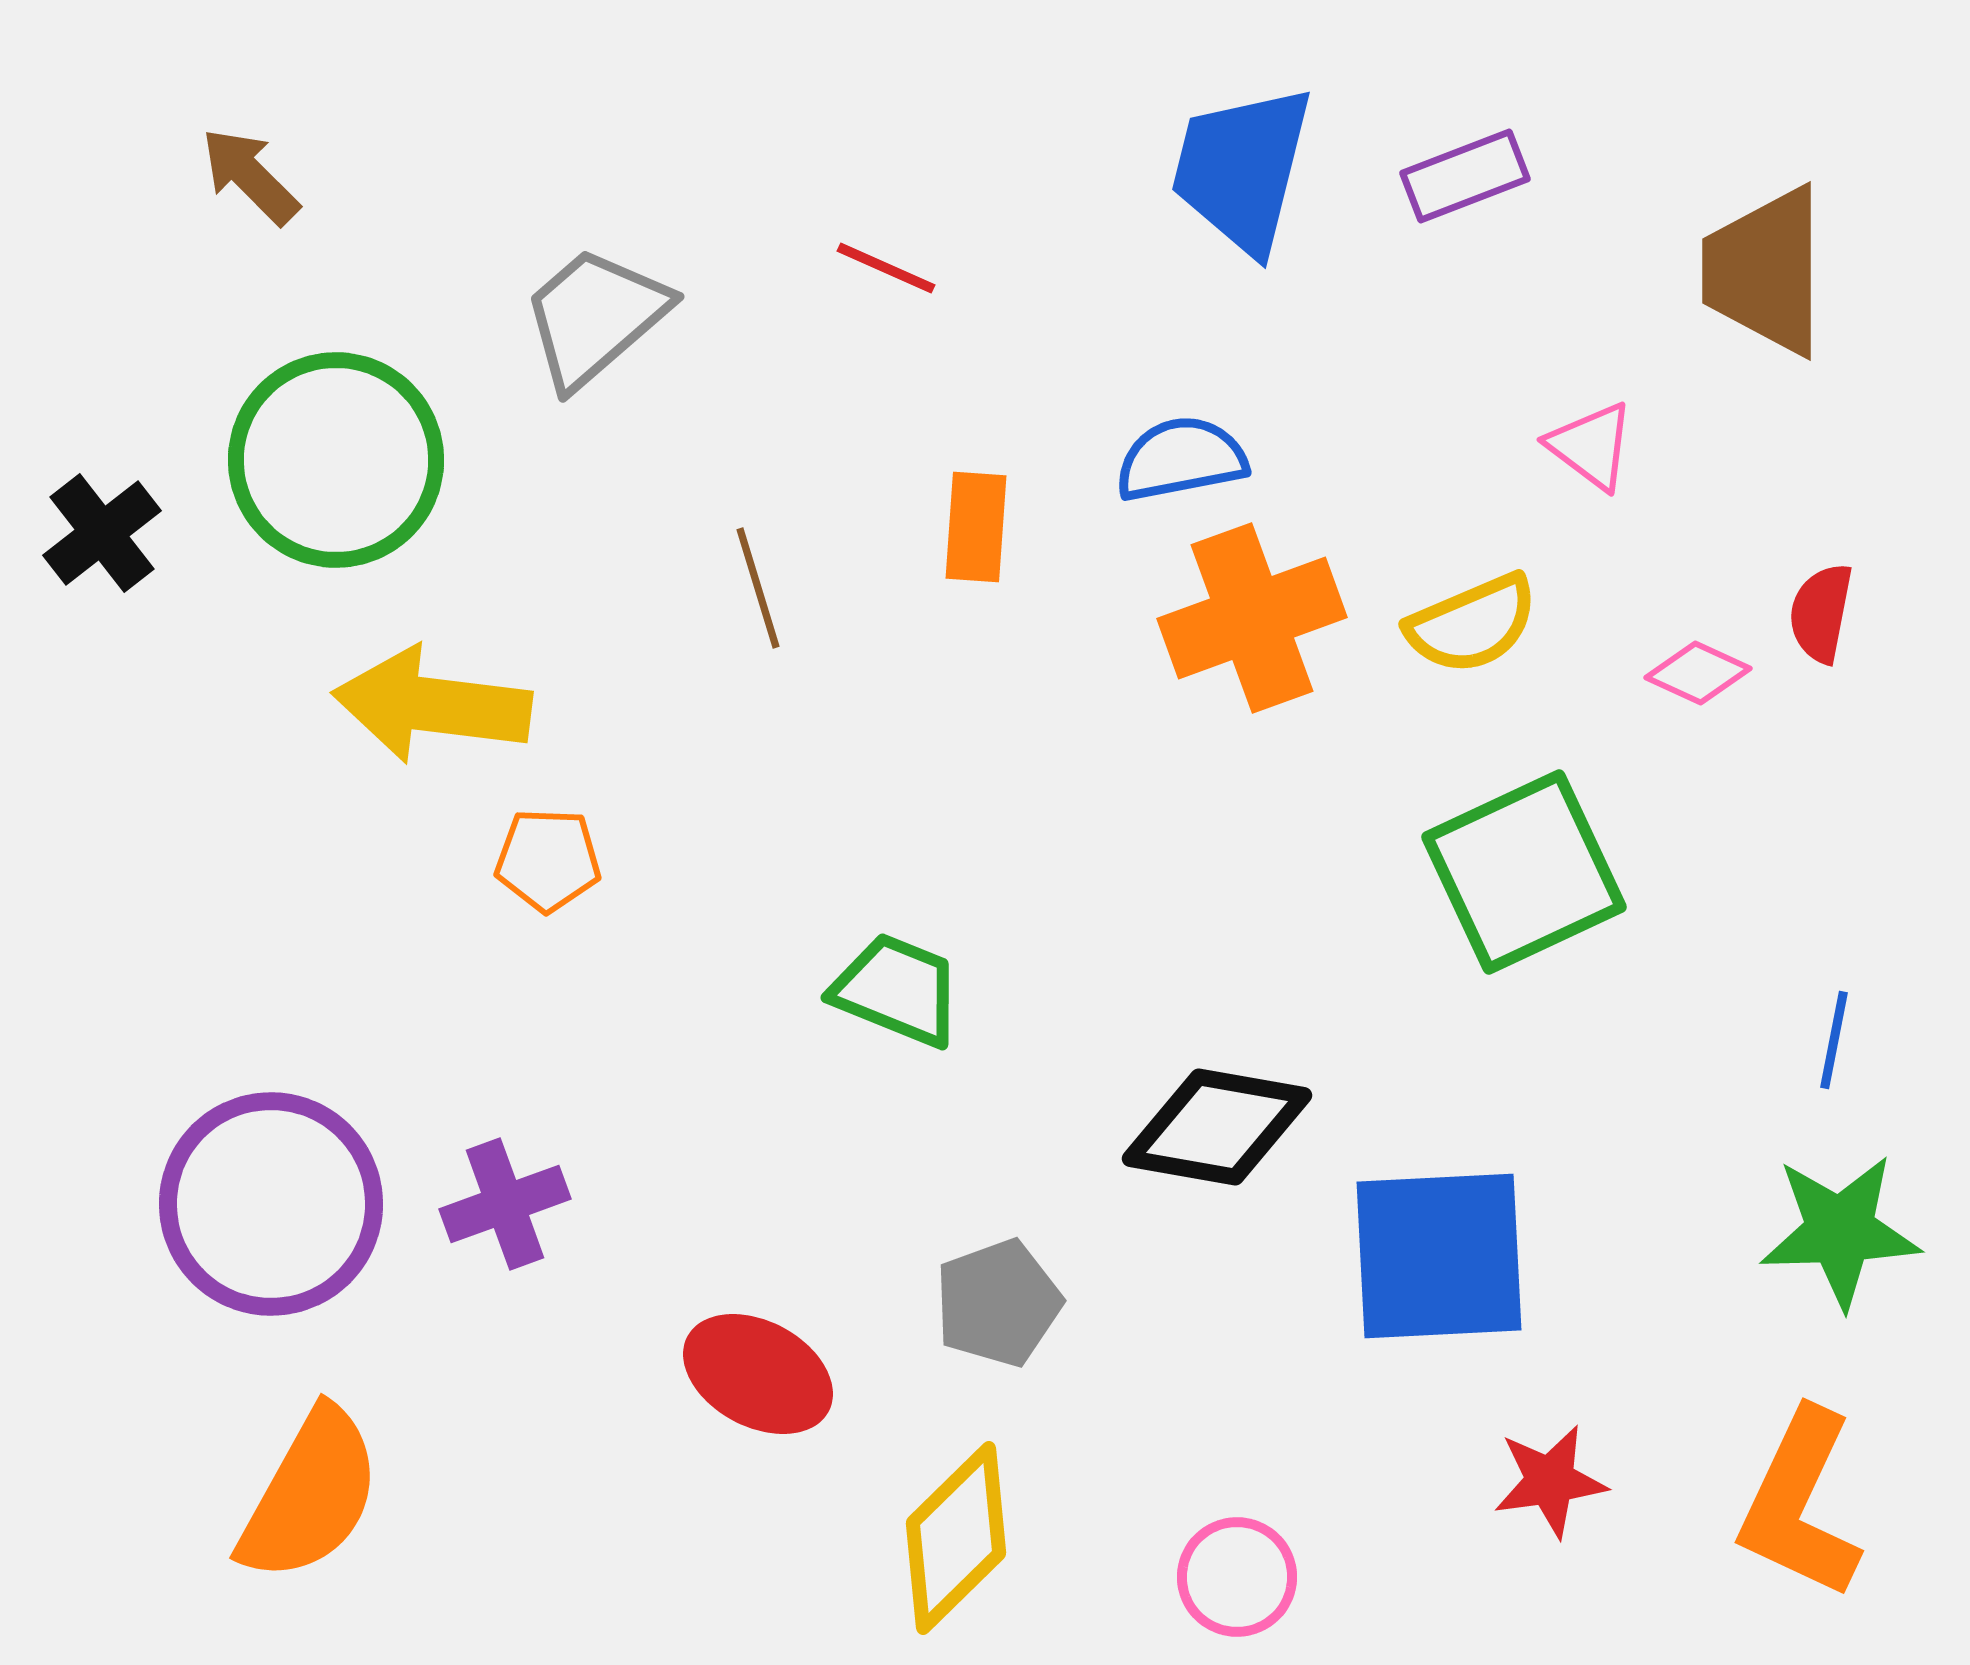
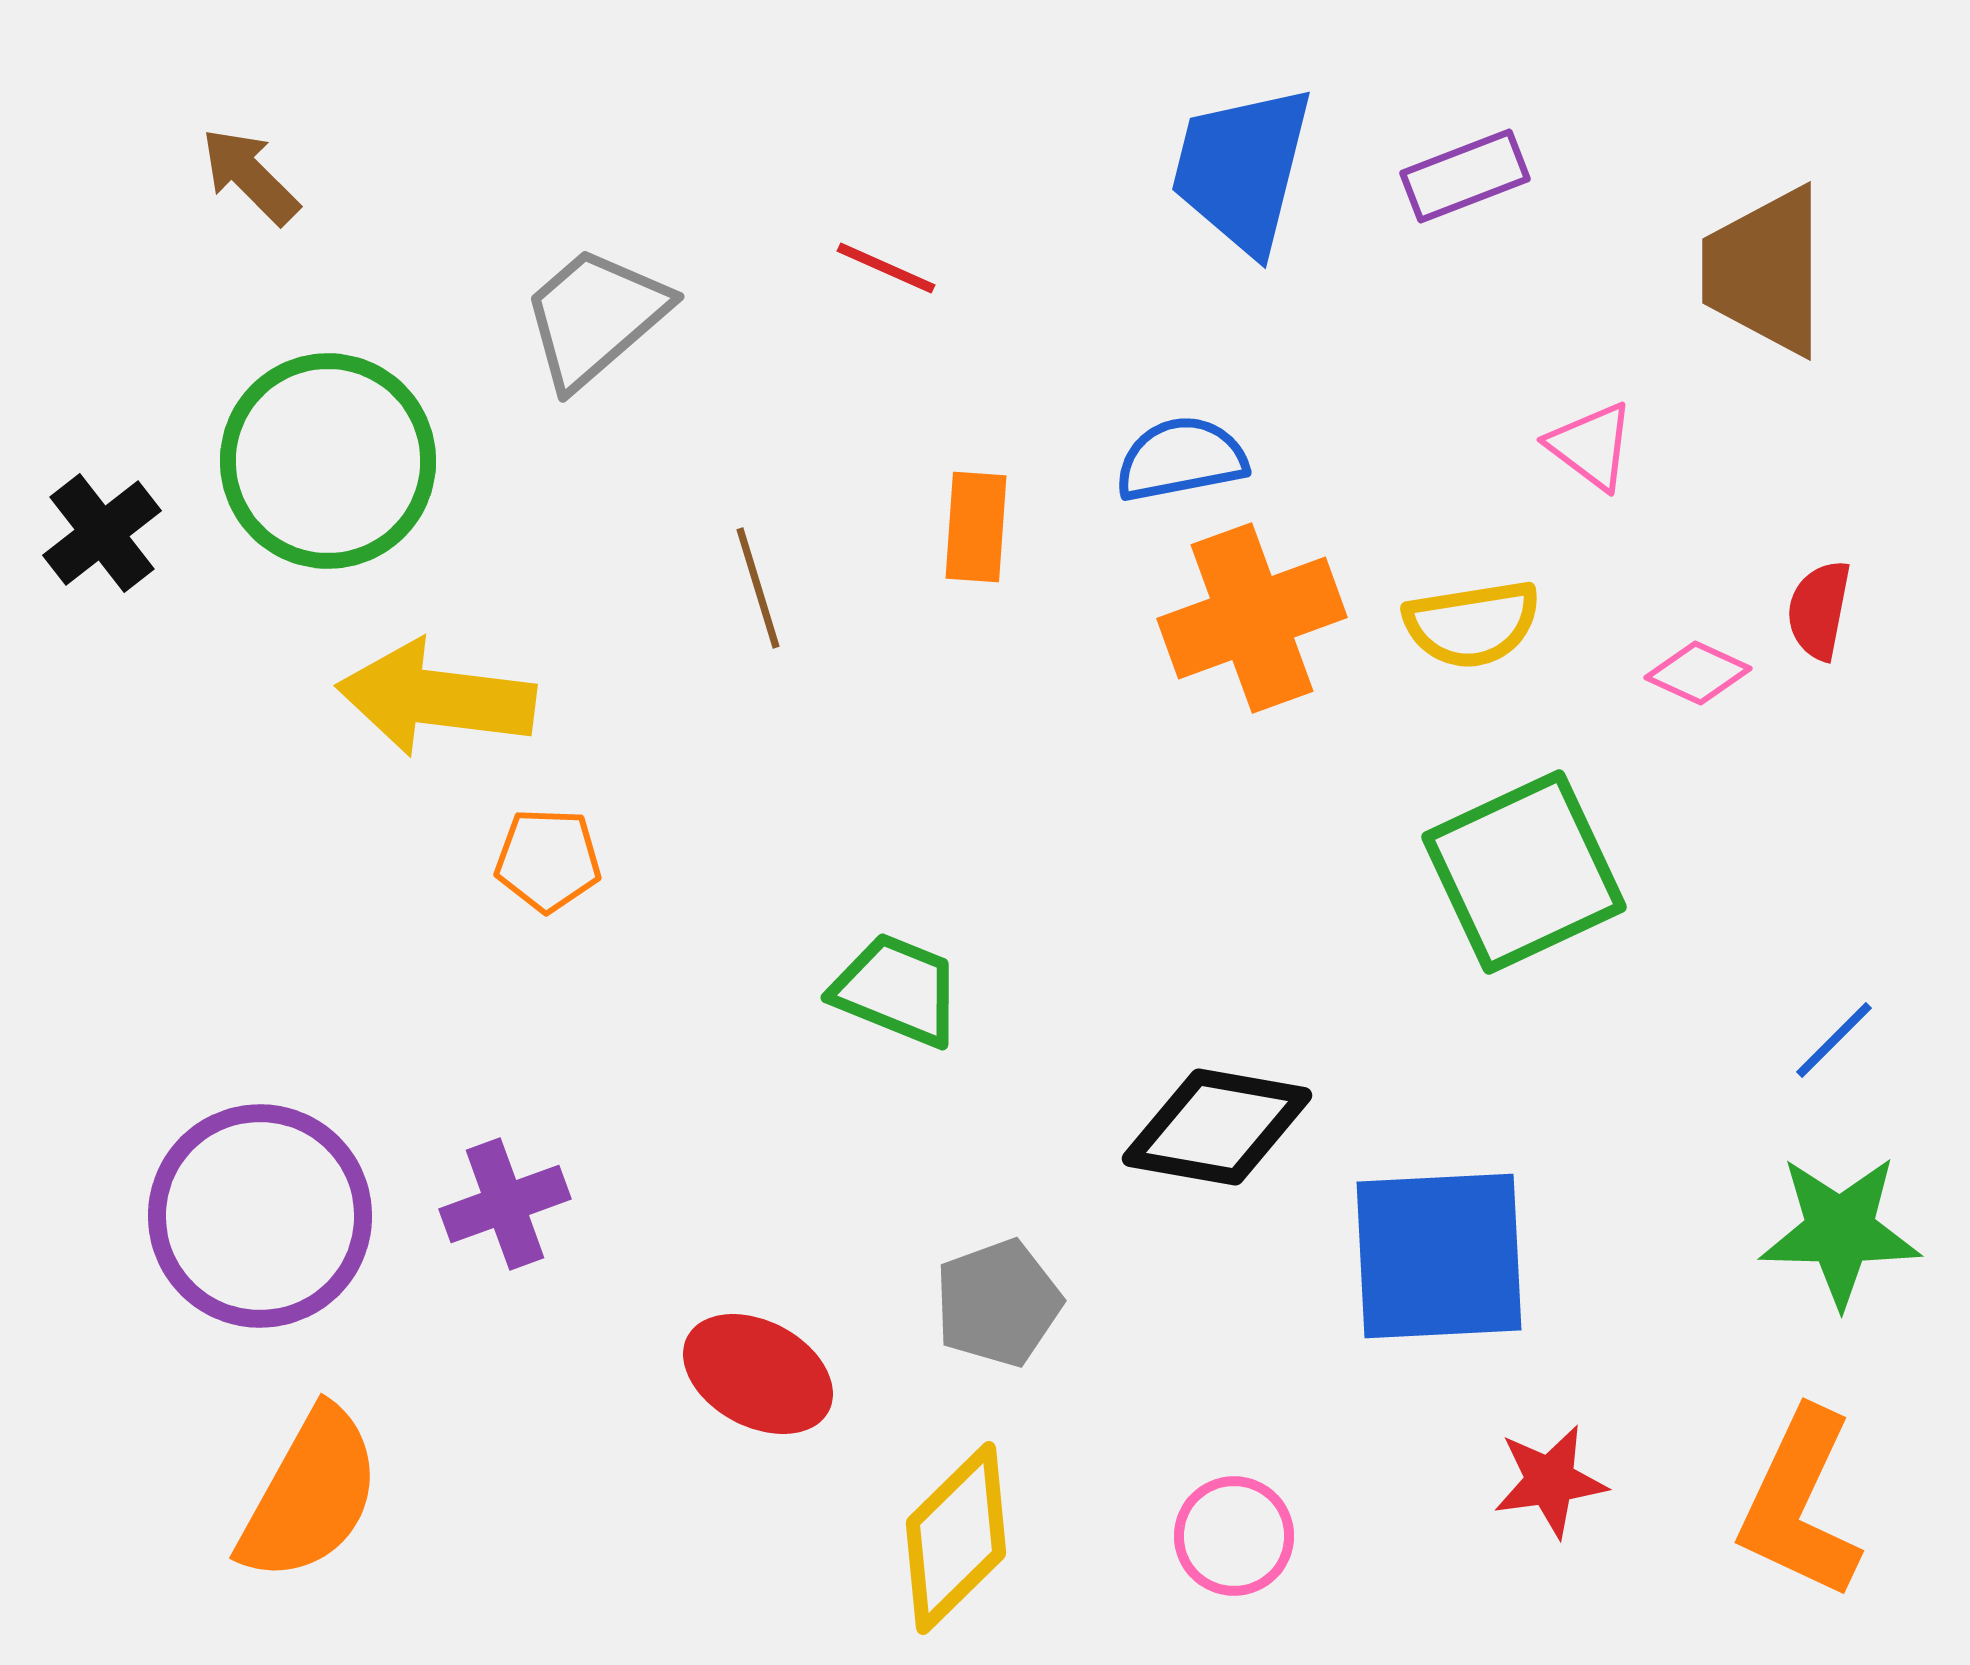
green circle: moved 8 px left, 1 px down
red semicircle: moved 2 px left, 3 px up
yellow semicircle: rotated 14 degrees clockwise
yellow arrow: moved 4 px right, 7 px up
blue line: rotated 34 degrees clockwise
purple circle: moved 11 px left, 12 px down
green star: rotated 3 degrees clockwise
pink circle: moved 3 px left, 41 px up
